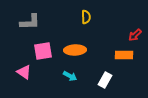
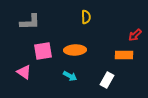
white rectangle: moved 2 px right
